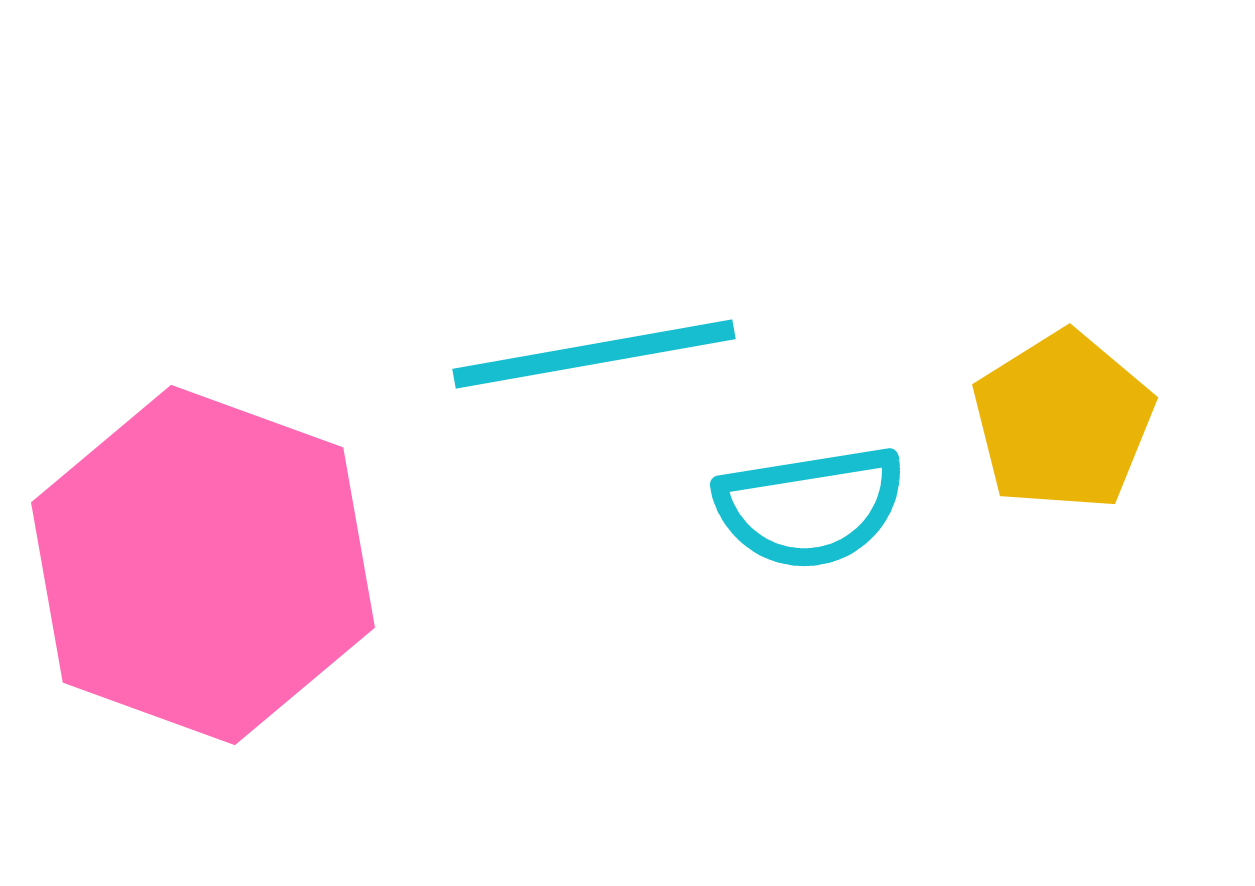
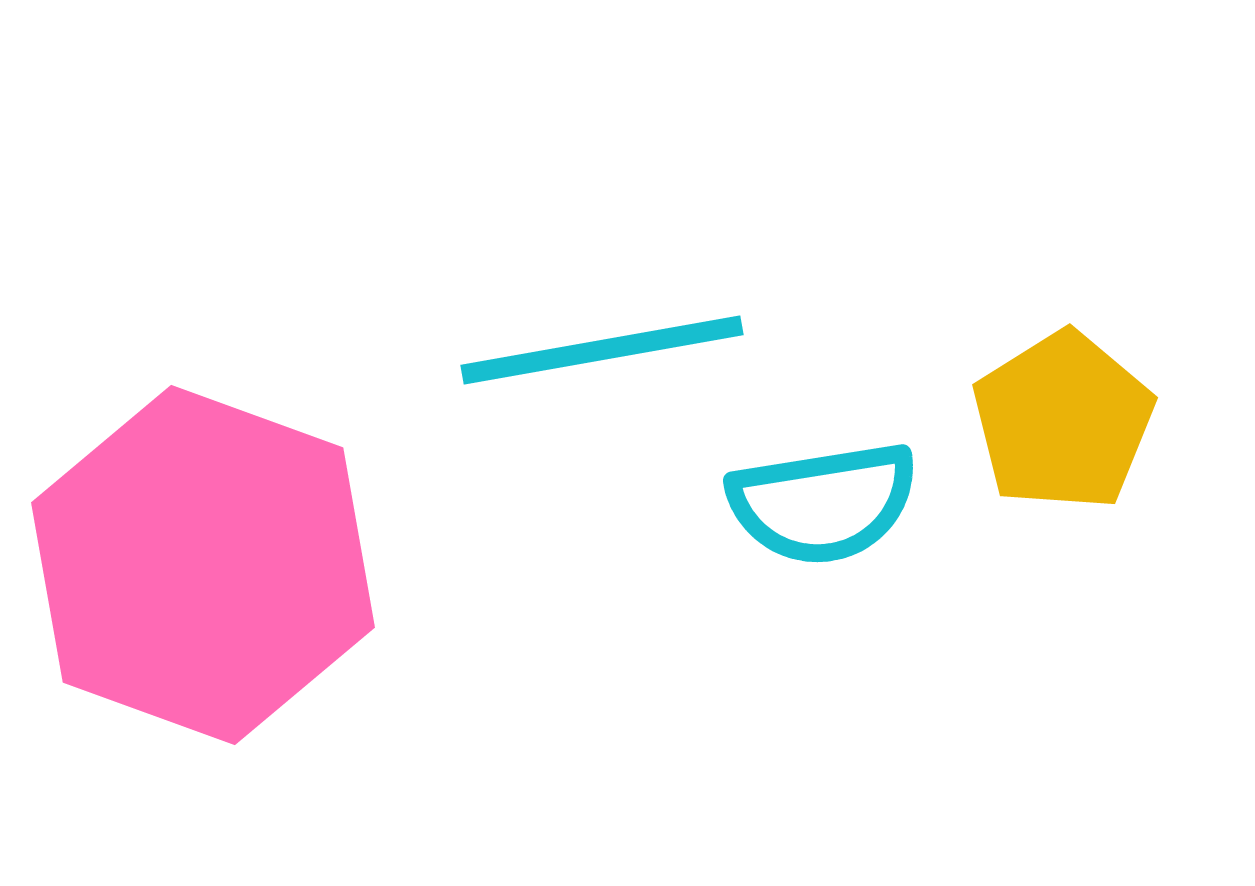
cyan line: moved 8 px right, 4 px up
cyan semicircle: moved 13 px right, 4 px up
